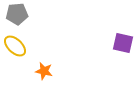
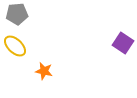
purple square: rotated 20 degrees clockwise
